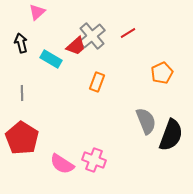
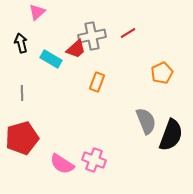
gray cross: rotated 28 degrees clockwise
red trapezoid: moved 3 px down
red pentagon: rotated 24 degrees clockwise
